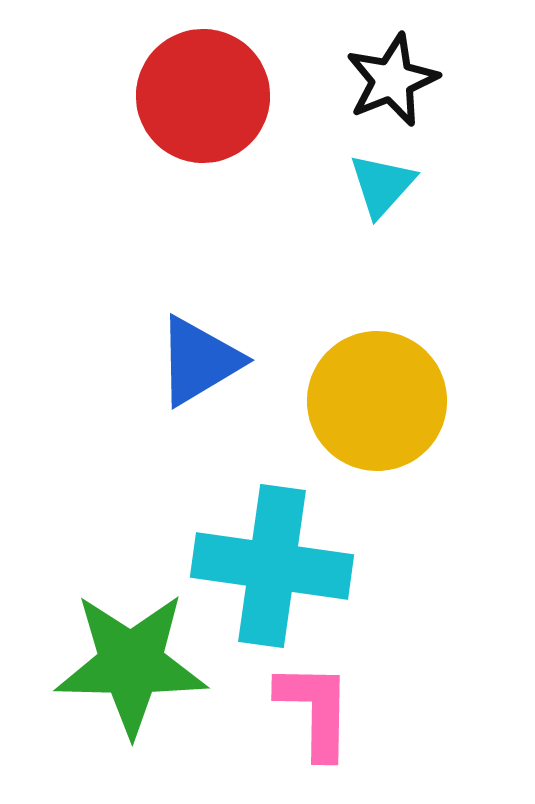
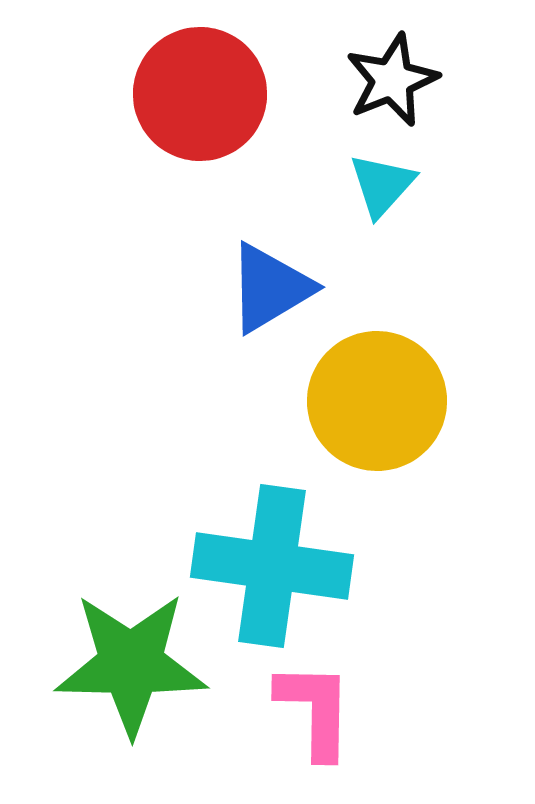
red circle: moved 3 px left, 2 px up
blue triangle: moved 71 px right, 73 px up
